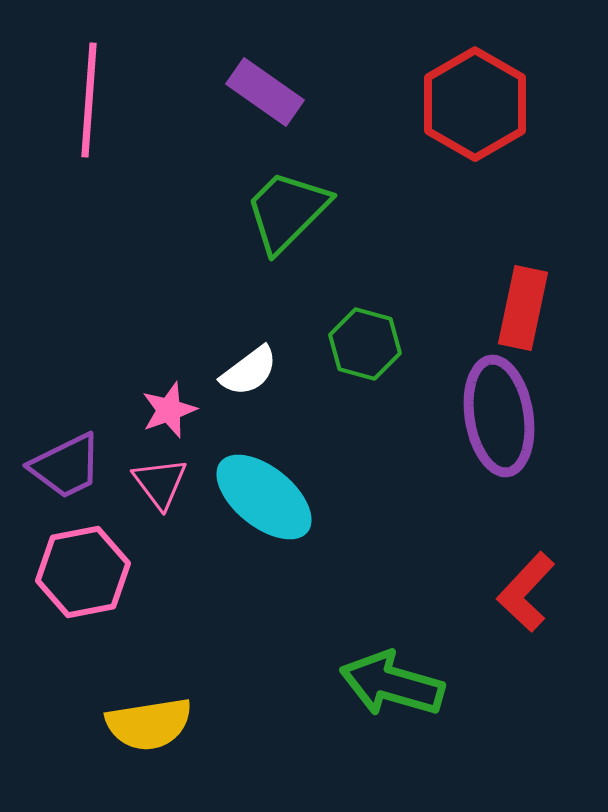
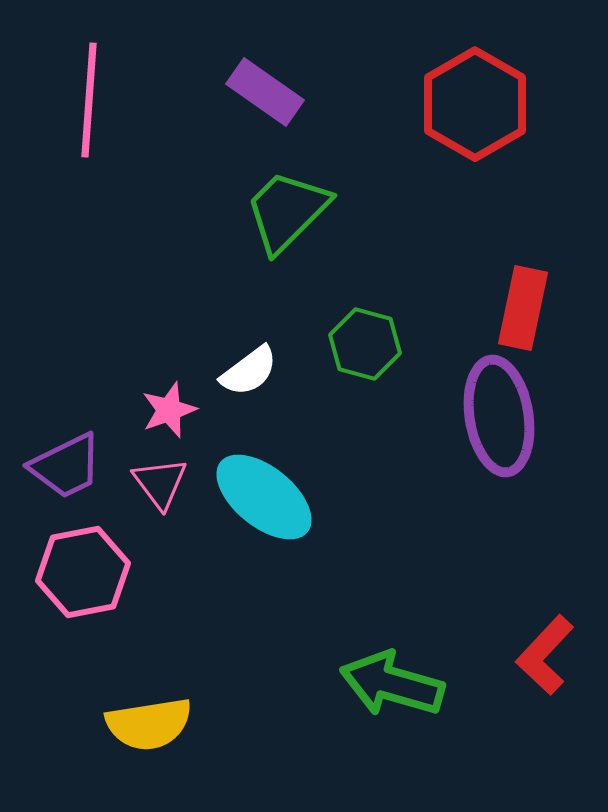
red L-shape: moved 19 px right, 63 px down
